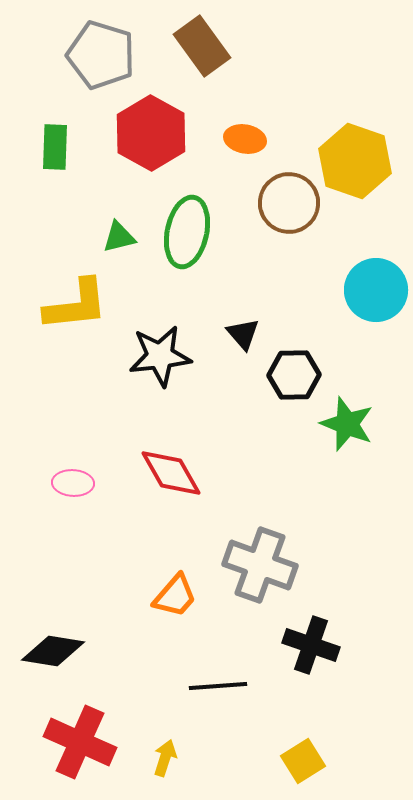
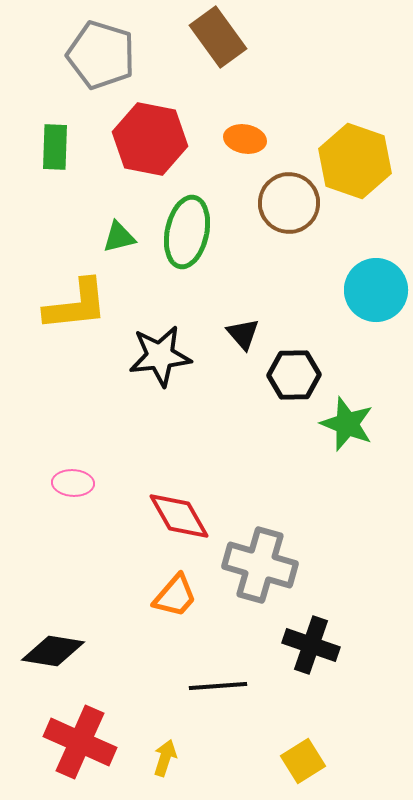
brown rectangle: moved 16 px right, 9 px up
red hexagon: moved 1 px left, 6 px down; rotated 18 degrees counterclockwise
red diamond: moved 8 px right, 43 px down
gray cross: rotated 4 degrees counterclockwise
